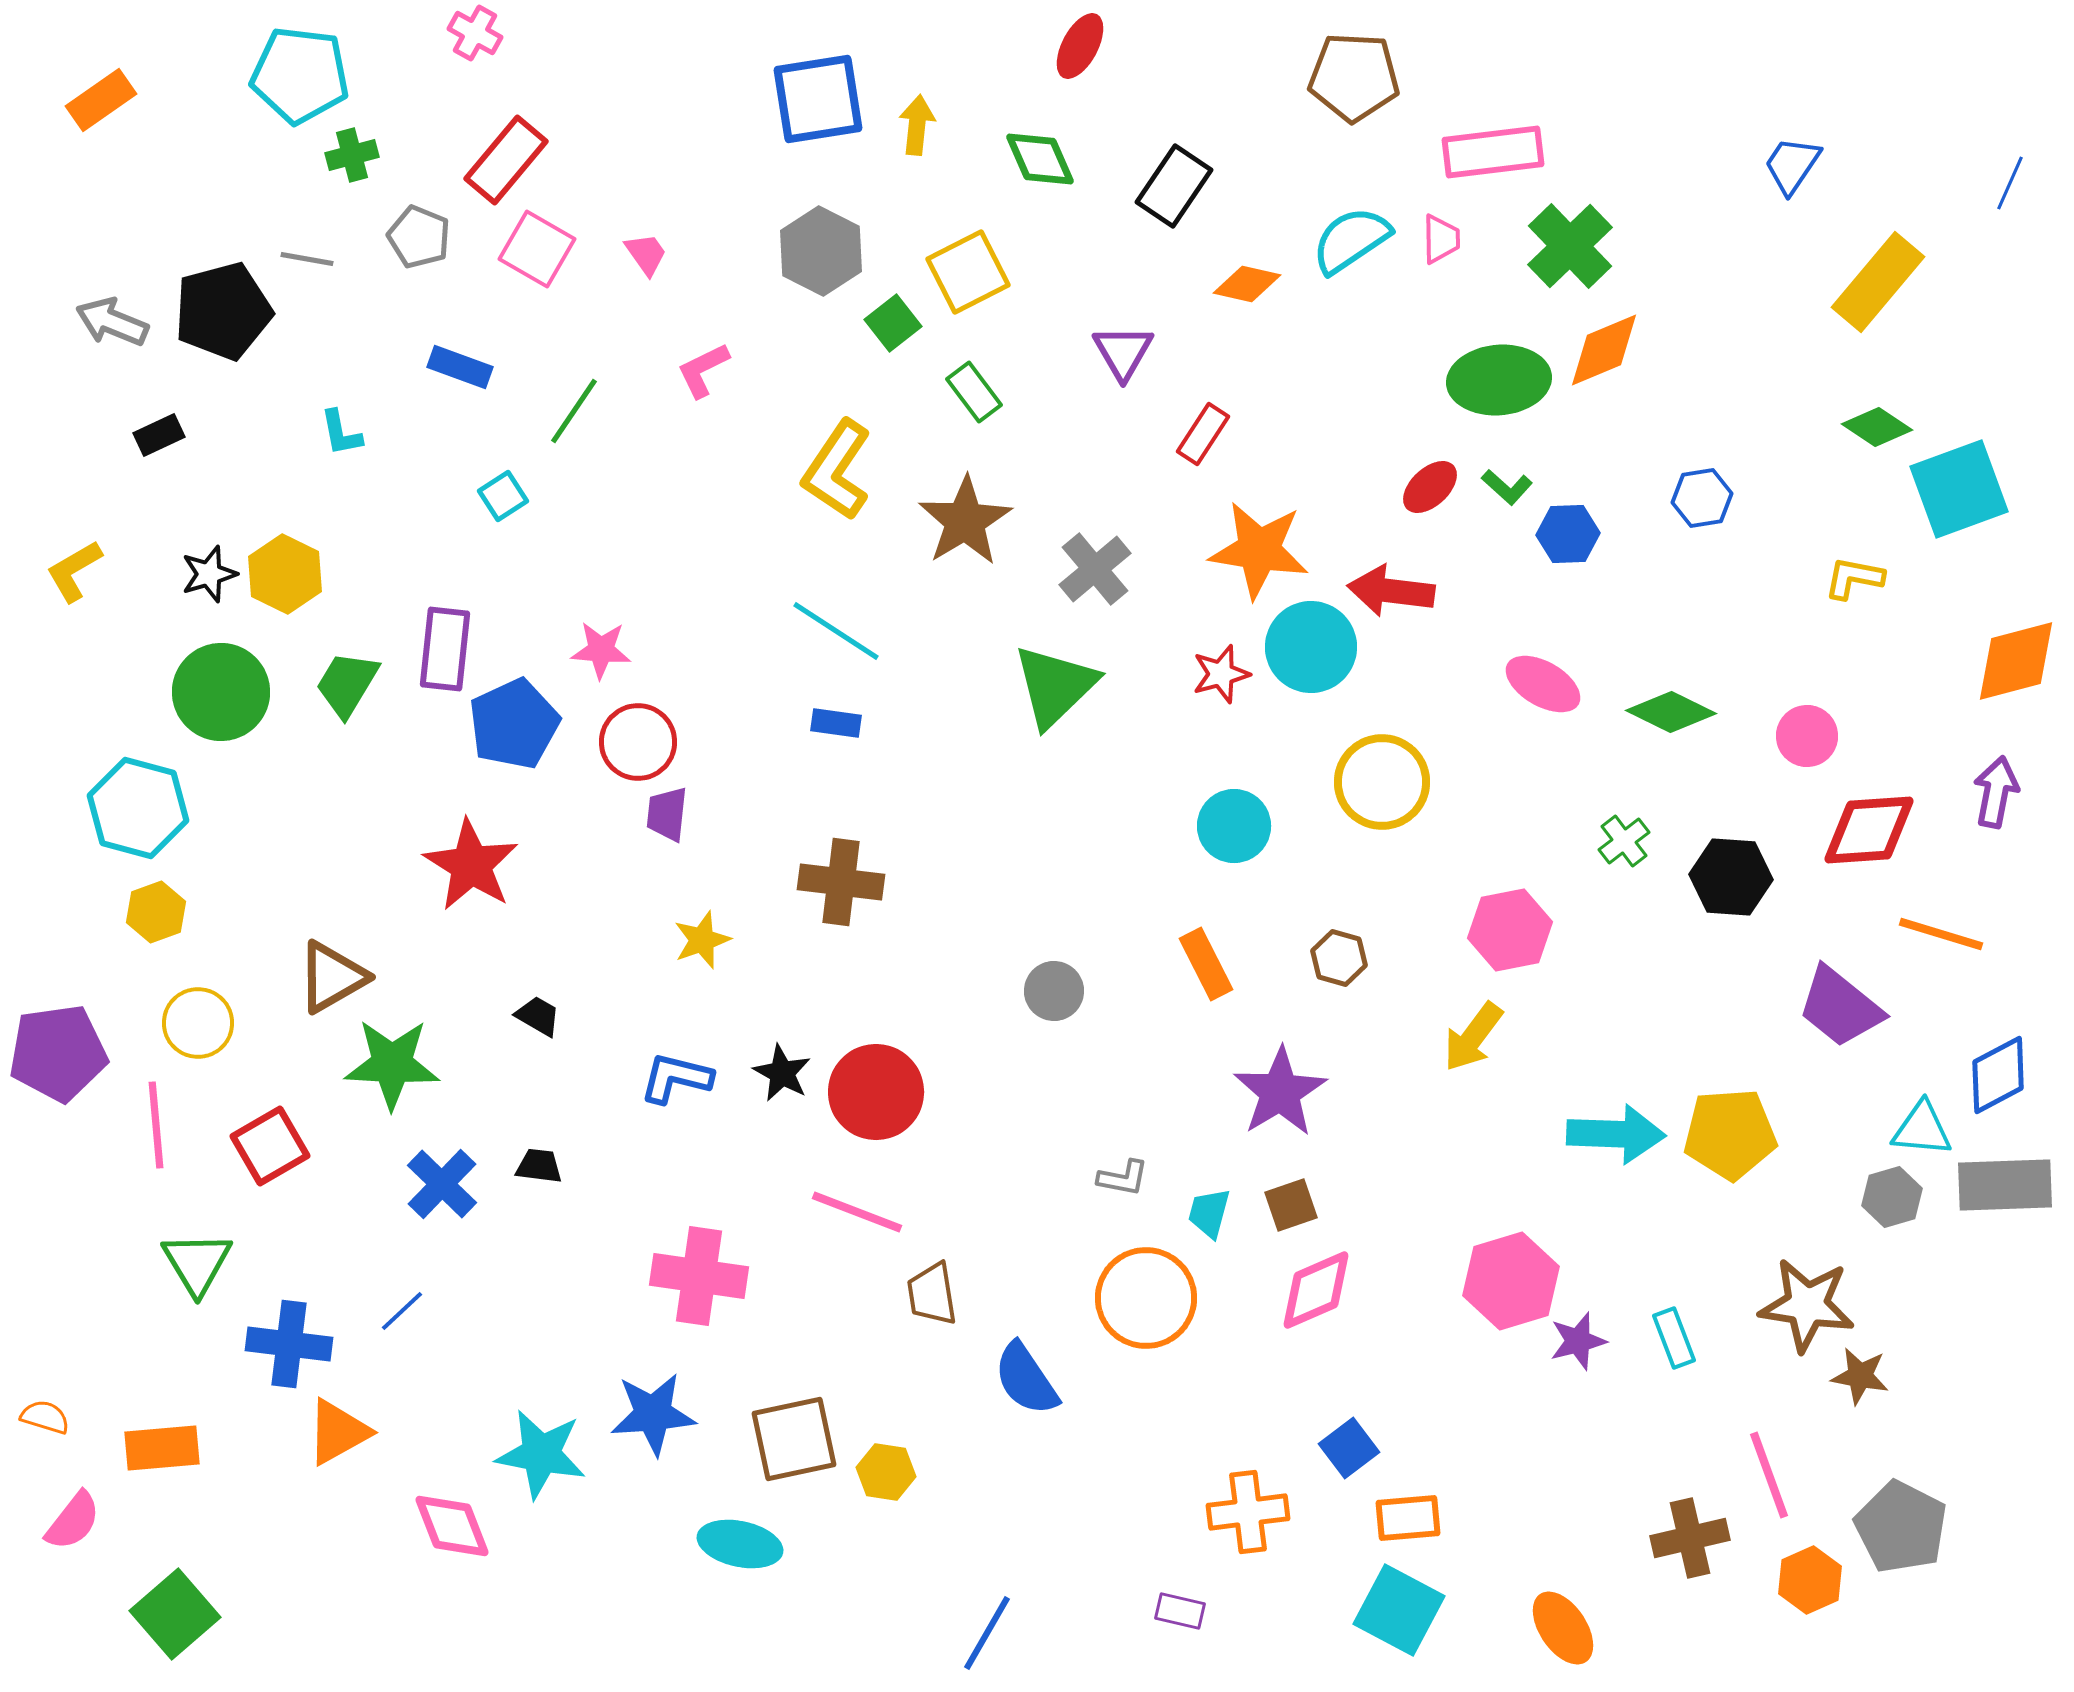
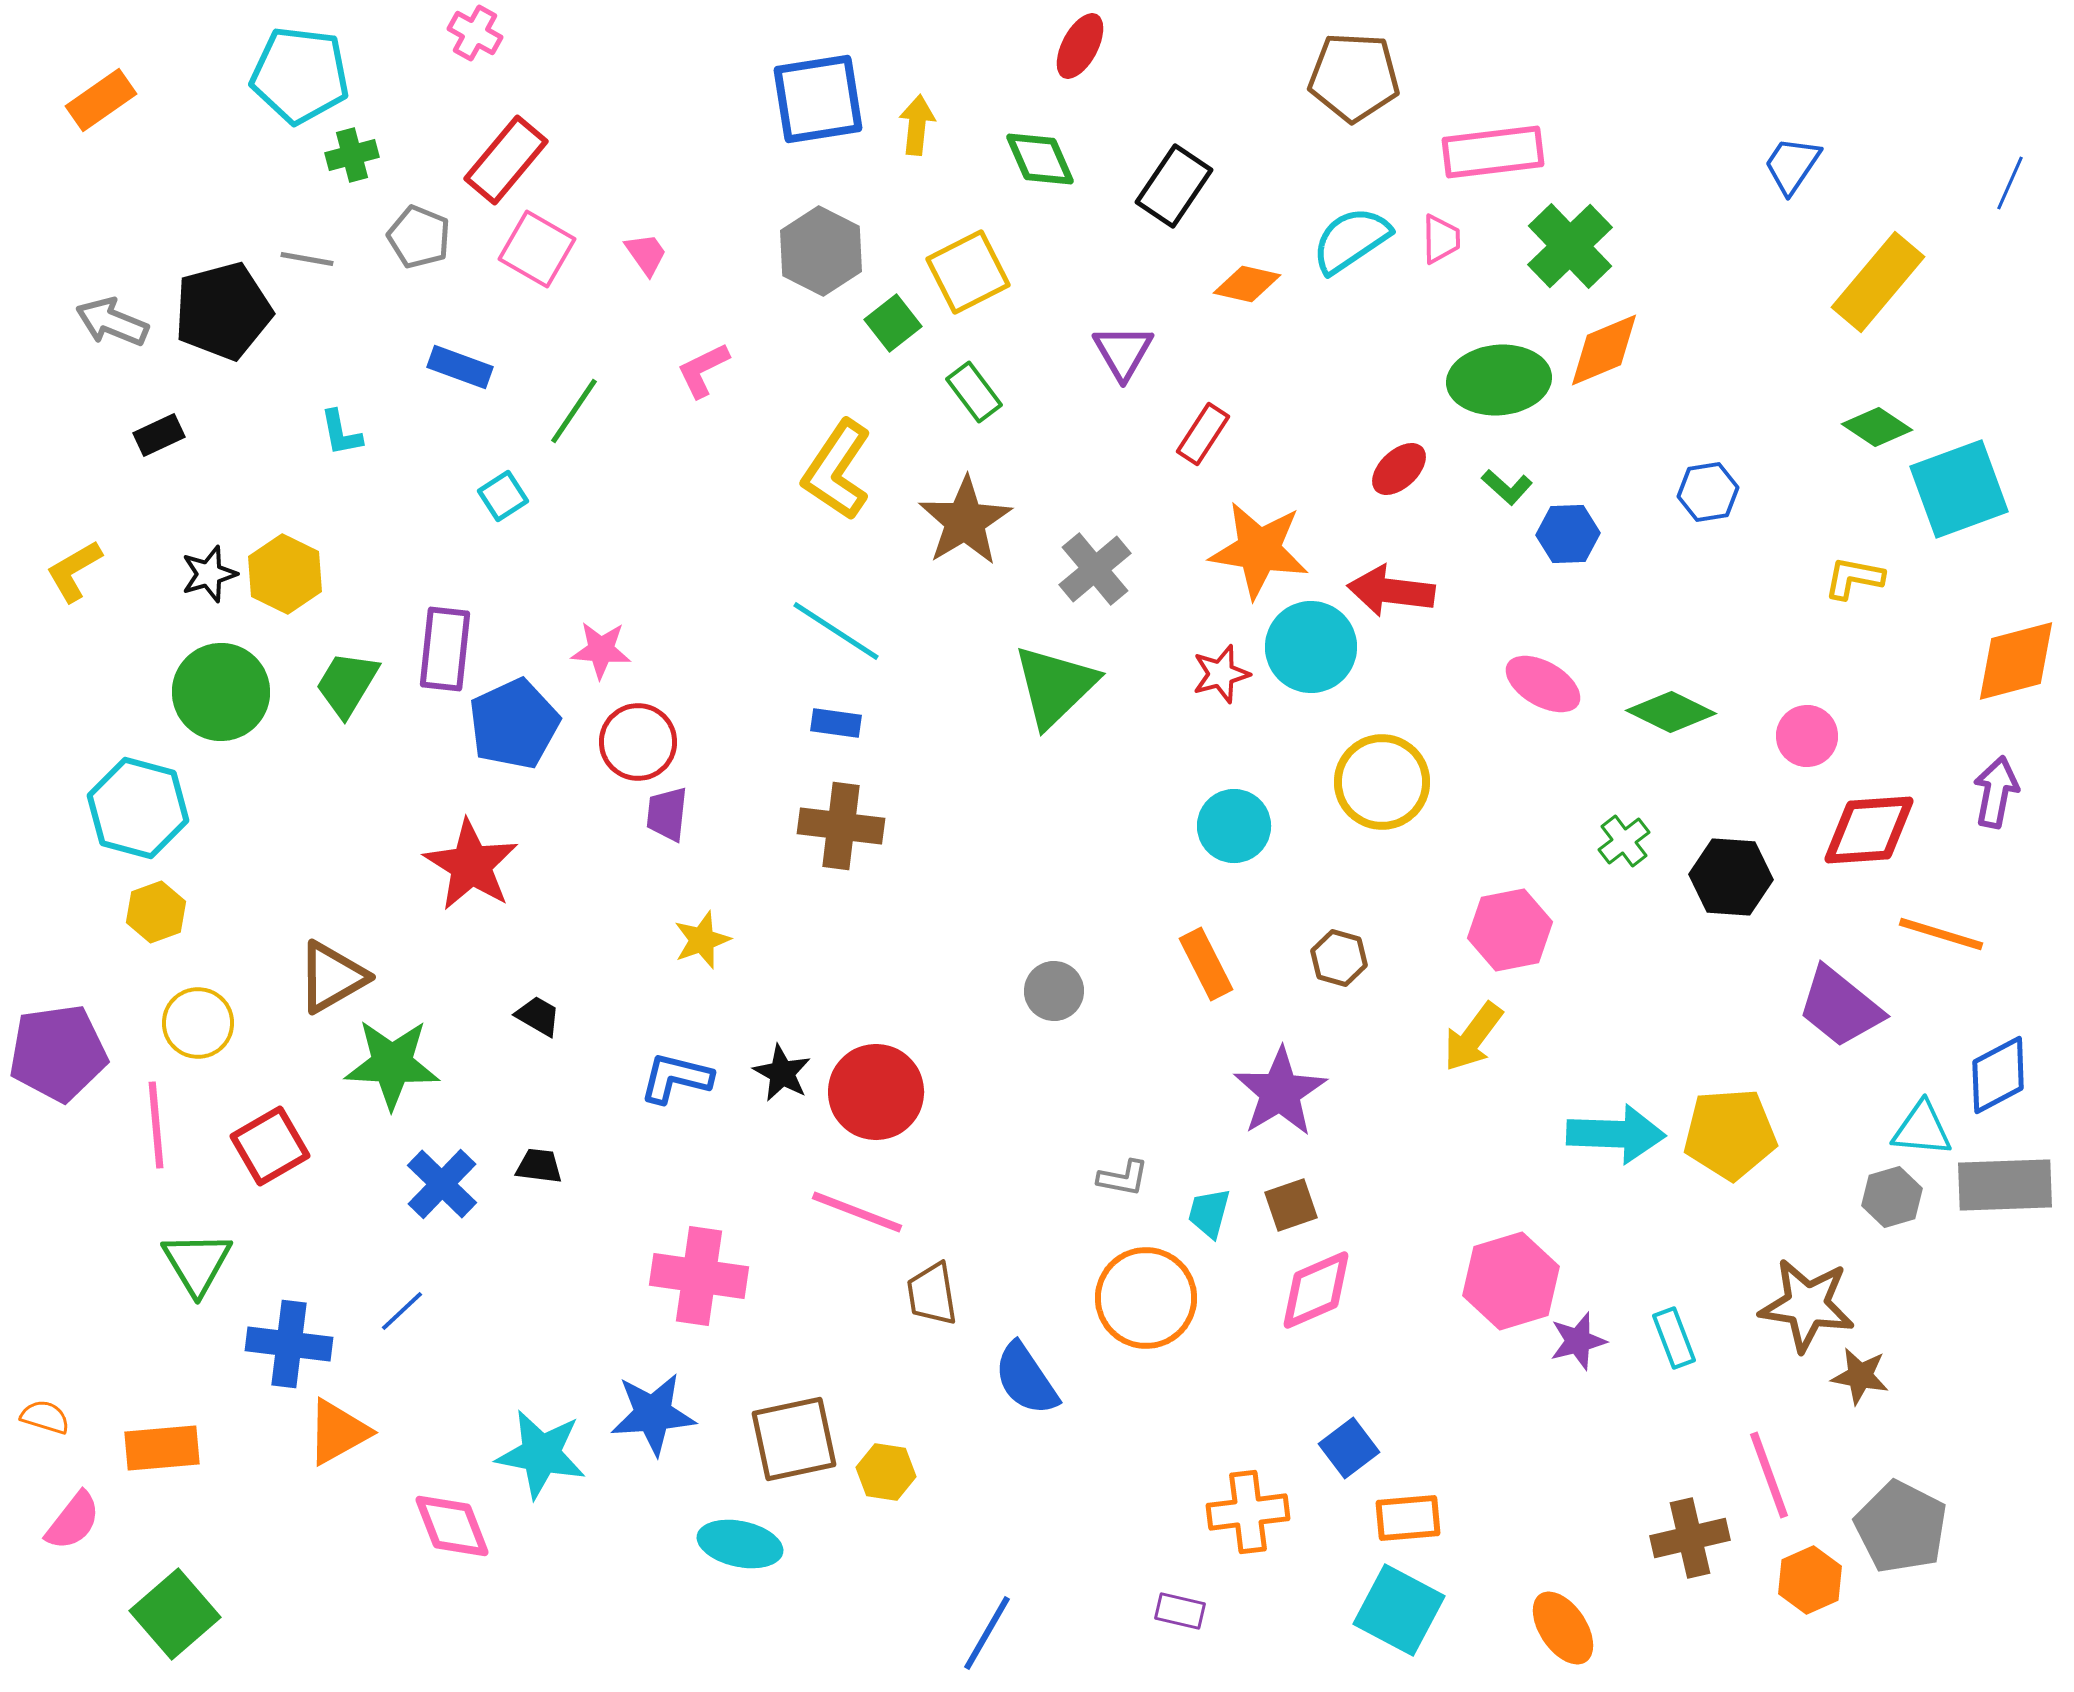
red ellipse at (1430, 487): moved 31 px left, 18 px up
blue hexagon at (1702, 498): moved 6 px right, 6 px up
brown cross at (841, 882): moved 56 px up
